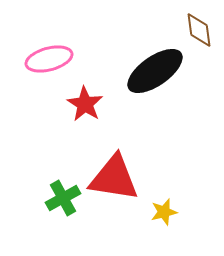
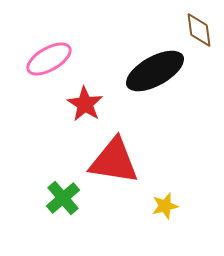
pink ellipse: rotated 15 degrees counterclockwise
black ellipse: rotated 6 degrees clockwise
red triangle: moved 17 px up
green cross: rotated 12 degrees counterclockwise
yellow star: moved 1 px right, 6 px up
